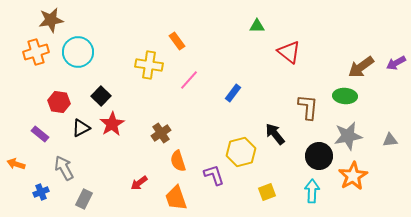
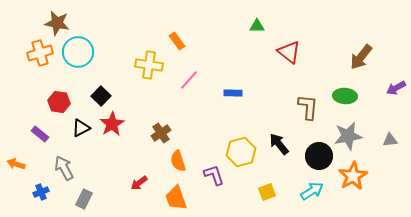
brown star: moved 6 px right, 3 px down; rotated 20 degrees clockwise
orange cross: moved 4 px right, 1 px down
purple arrow: moved 25 px down
brown arrow: moved 10 px up; rotated 16 degrees counterclockwise
blue rectangle: rotated 54 degrees clockwise
black arrow: moved 4 px right, 10 px down
cyan arrow: rotated 55 degrees clockwise
